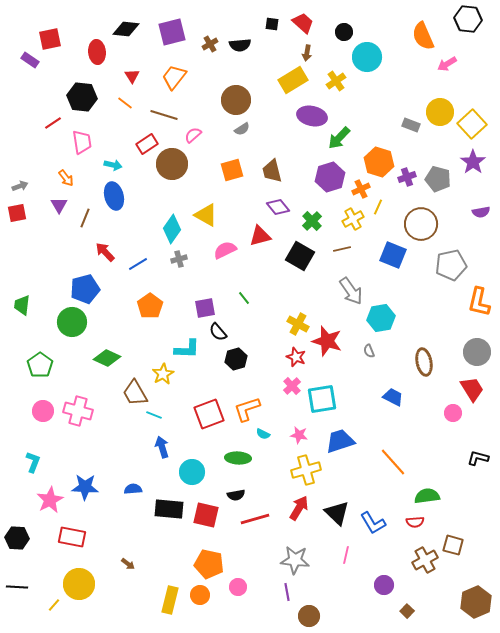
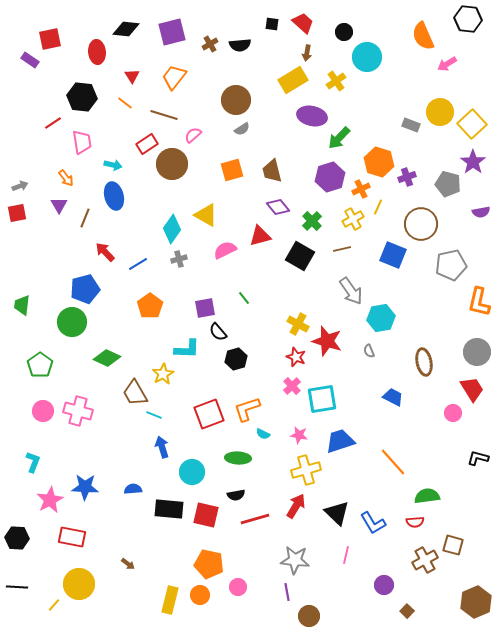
gray pentagon at (438, 179): moved 10 px right, 5 px down
red arrow at (299, 508): moved 3 px left, 2 px up
